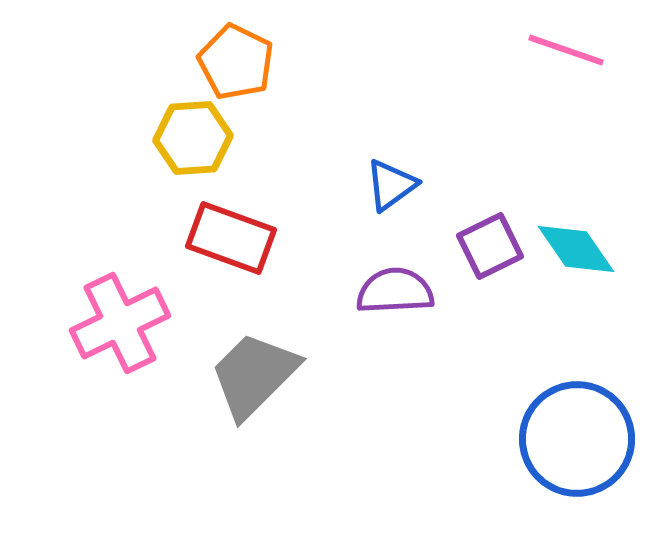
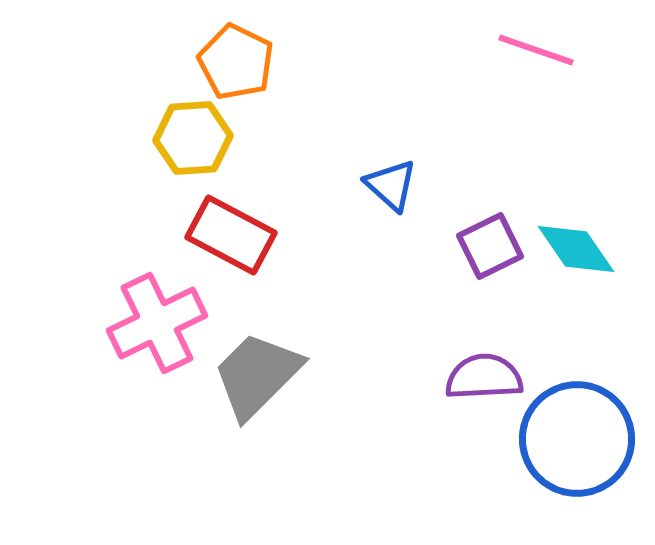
pink line: moved 30 px left
blue triangle: rotated 42 degrees counterclockwise
red rectangle: moved 3 px up; rotated 8 degrees clockwise
purple semicircle: moved 89 px right, 86 px down
pink cross: moved 37 px right
gray trapezoid: moved 3 px right
